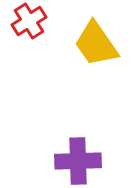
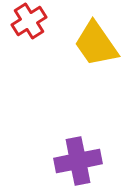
purple cross: rotated 9 degrees counterclockwise
